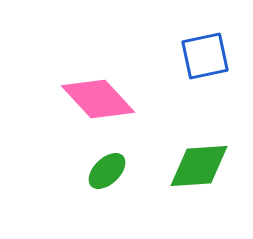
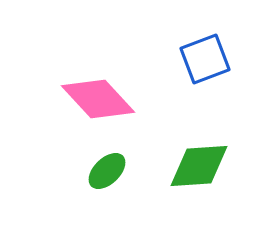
blue square: moved 3 px down; rotated 9 degrees counterclockwise
